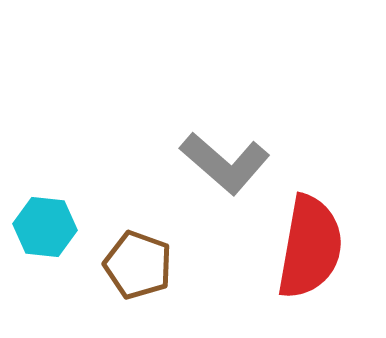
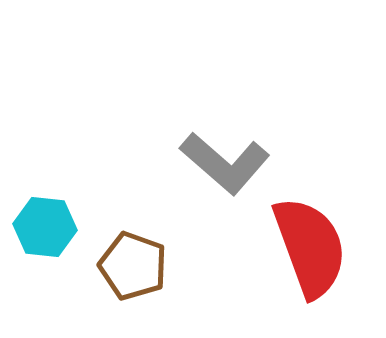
red semicircle: rotated 30 degrees counterclockwise
brown pentagon: moved 5 px left, 1 px down
